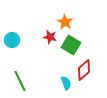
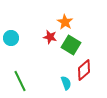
cyan circle: moved 1 px left, 2 px up
